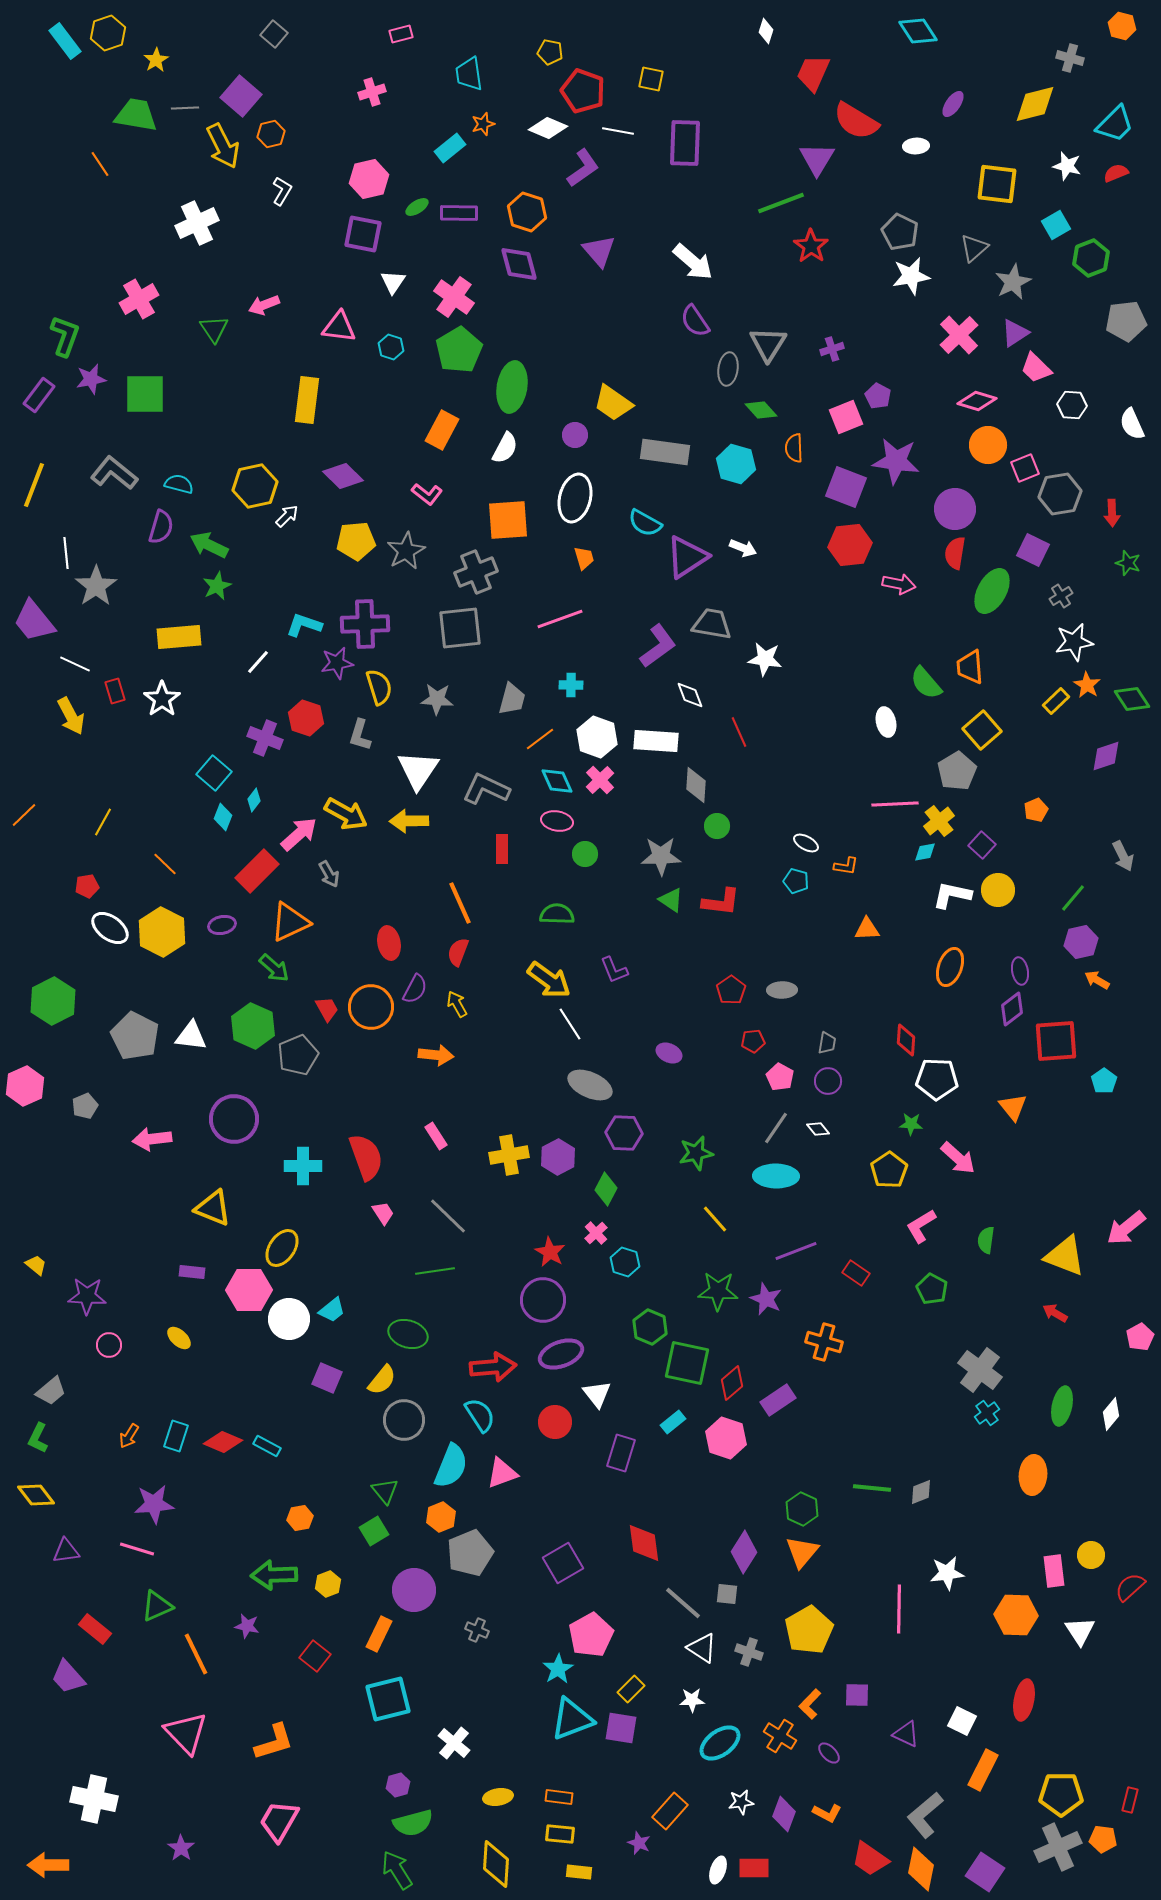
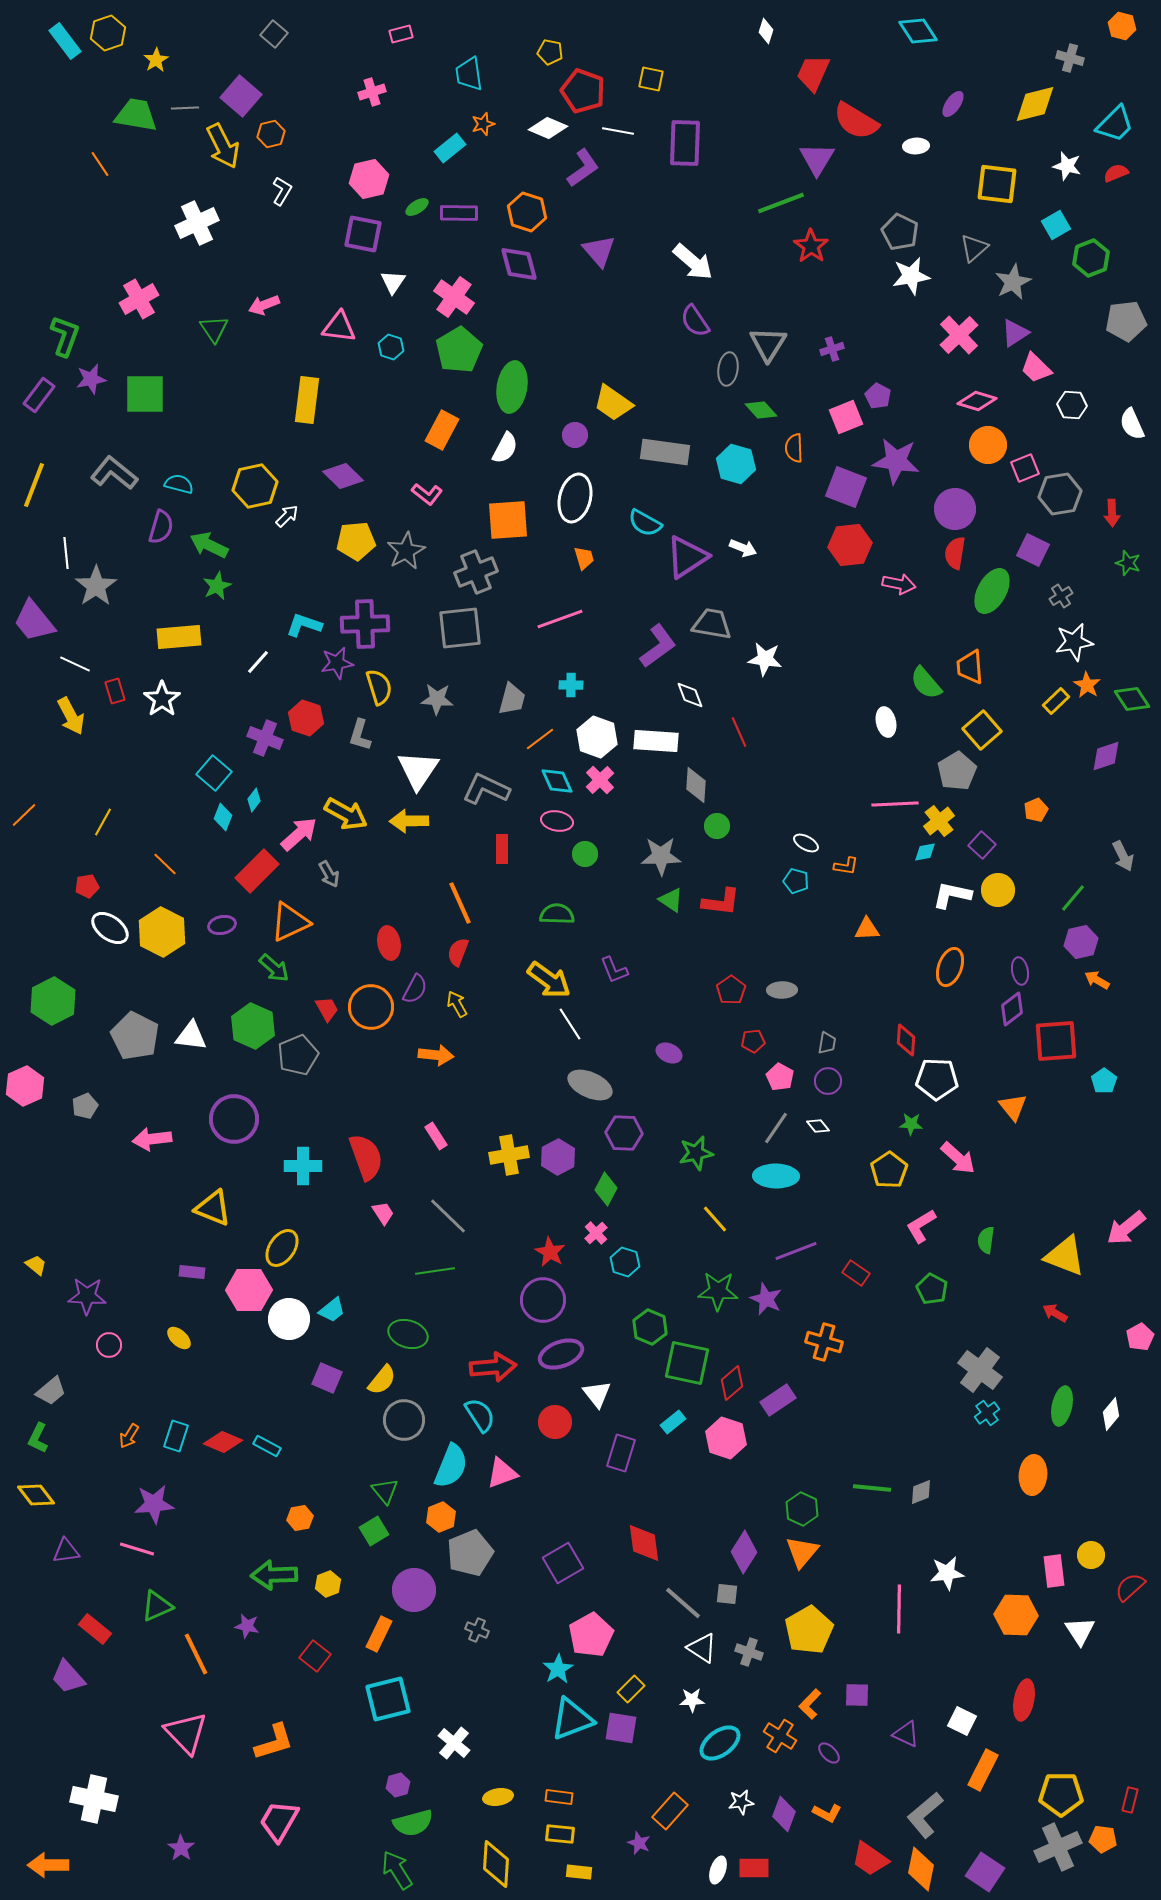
white diamond at (818, 1129): moved 3 px up
